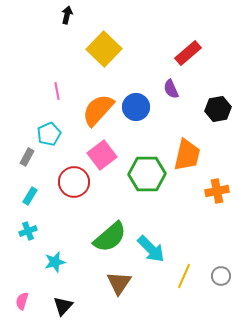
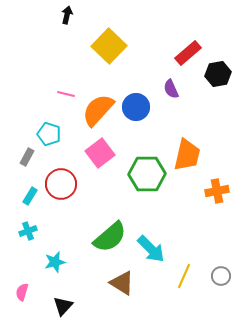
yellow square: moved 5 px right, 3 px up
pink line: moved 9 px right, 3 px down; rotated 66 degrees counterclockwise
black hexagon: moved 35 px up
cyan pentagon: rotated 30 degrees counterclockwise
pink square: moved 2 px left, 2 px up
red circle: moved 13 px left, 2 px down
brown triangle: moved 3 px right; rotated 32 degrees counterclockwise
pink semicircle: moved 9 px up
